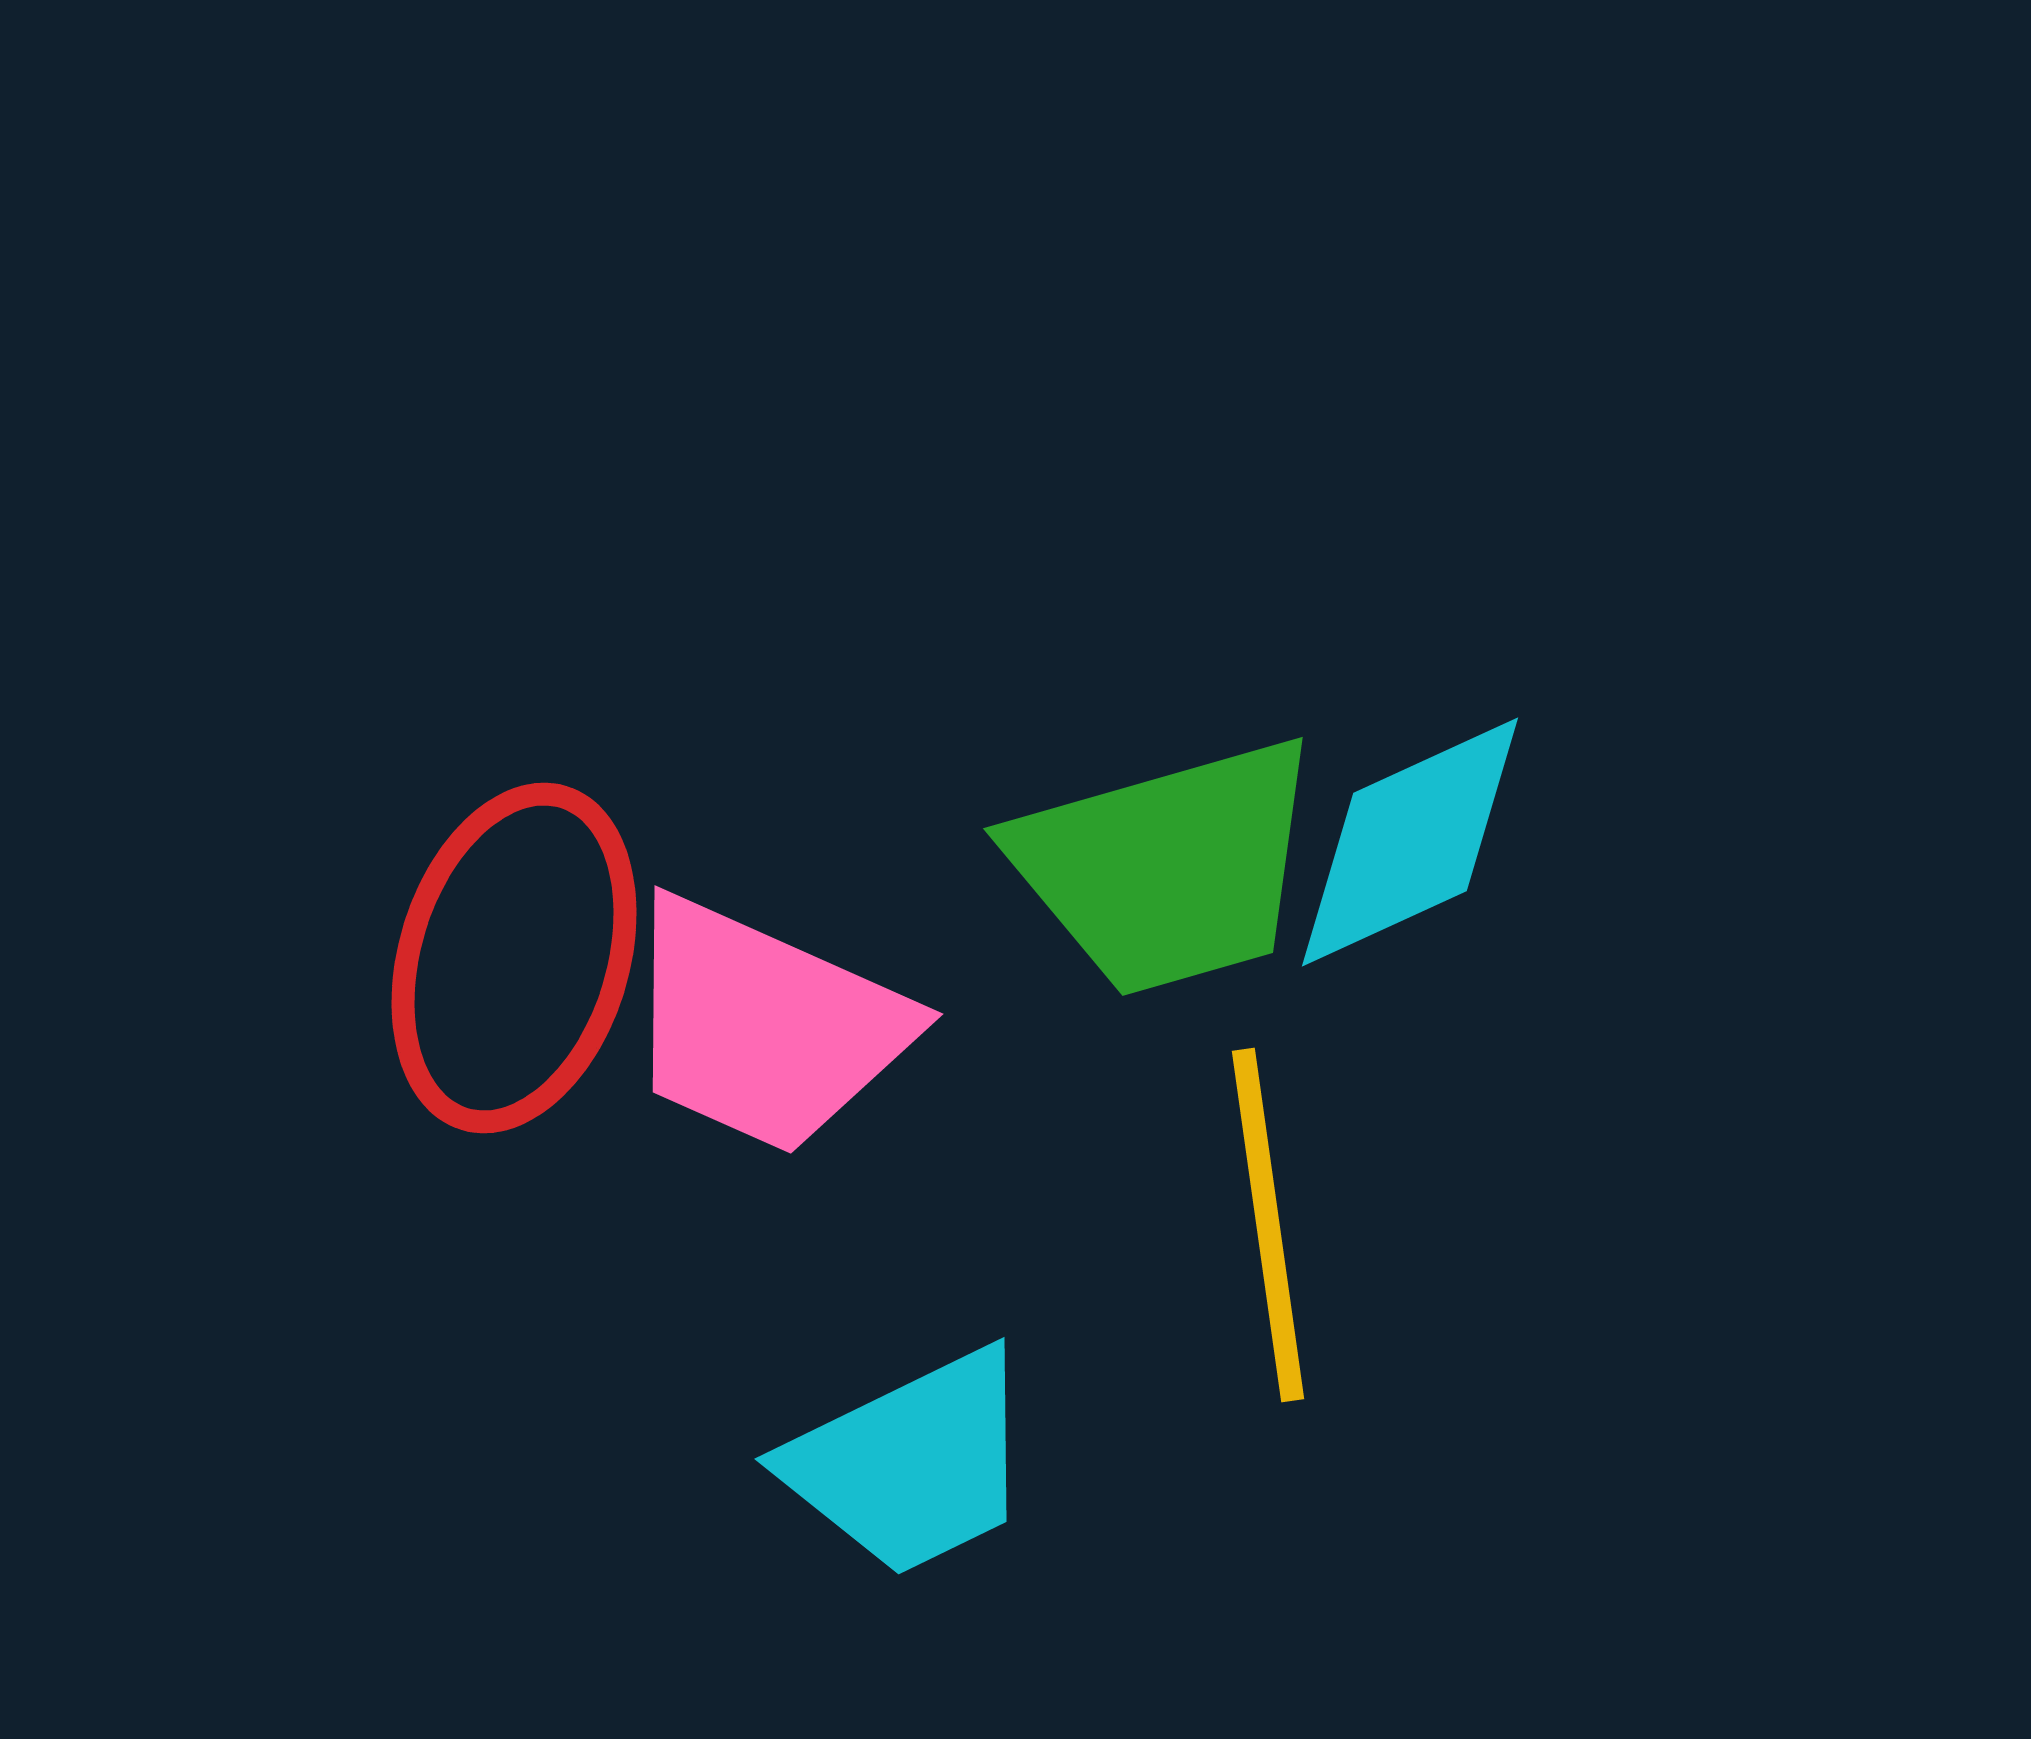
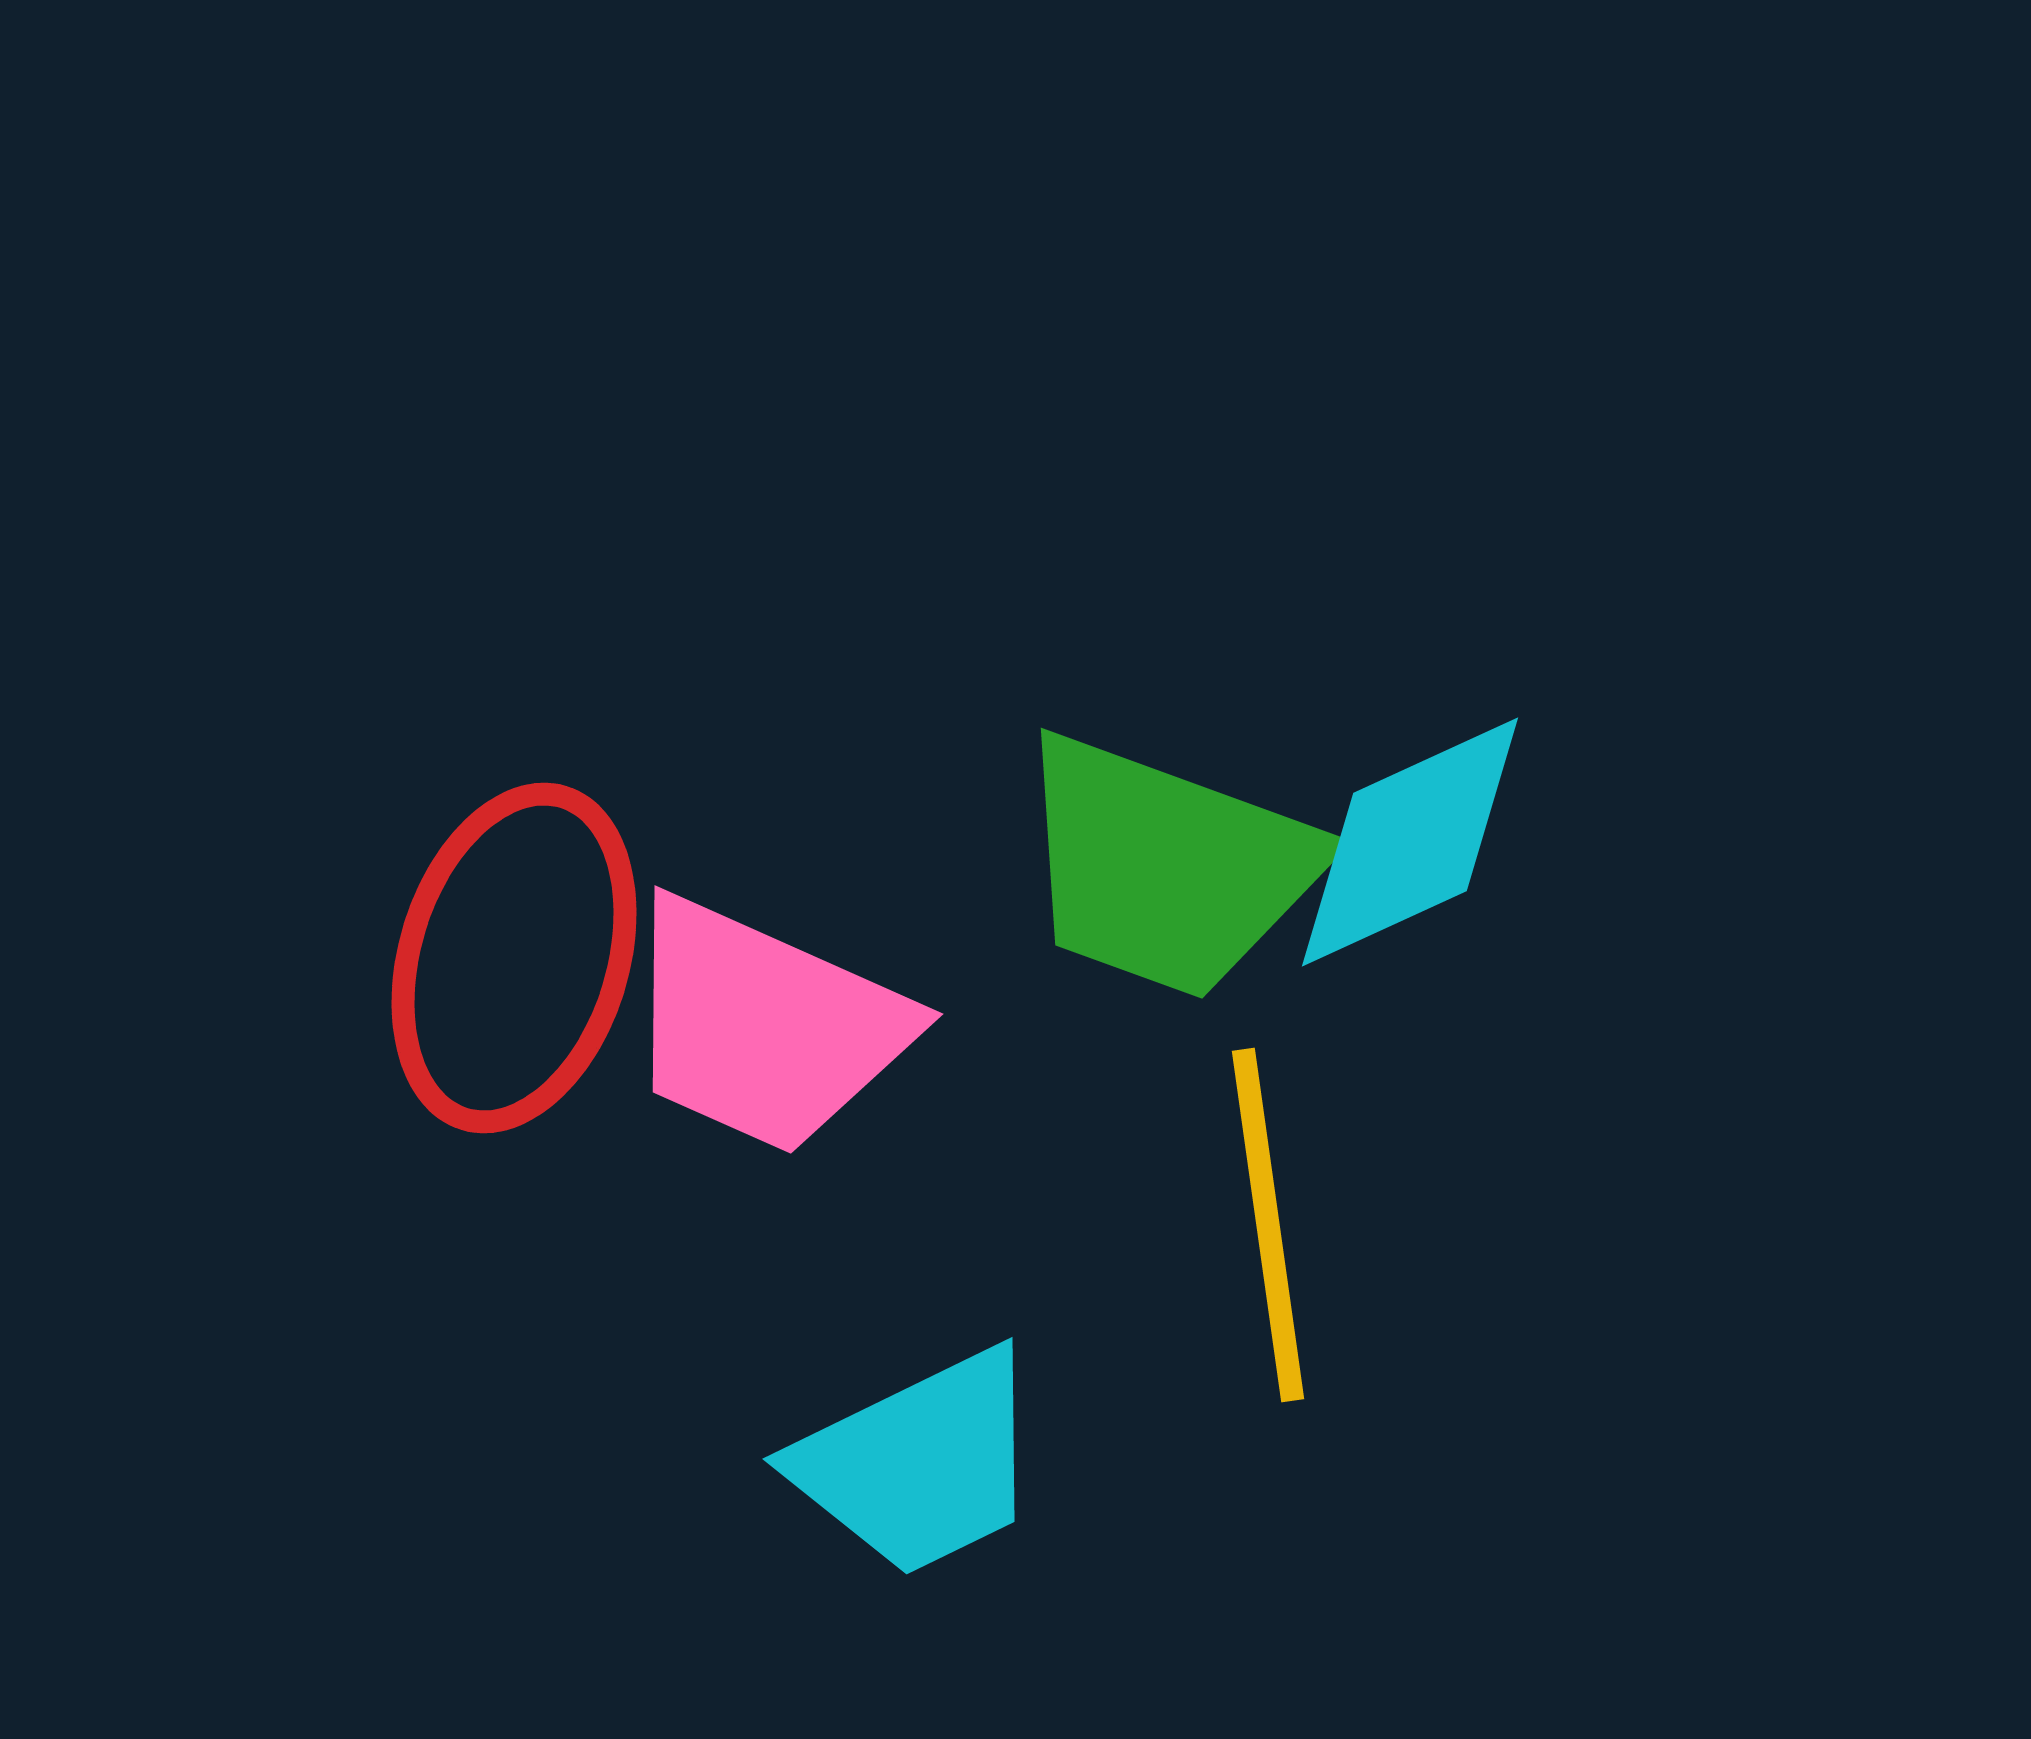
green trapezoid: rotated 36 degrees clockwise
cyan trapezoid: moved 8 px right
